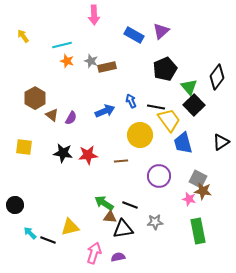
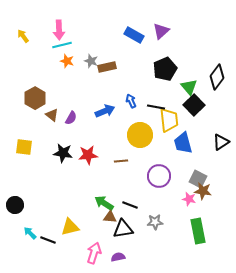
pink arrow at (94, 15): moved 35 px left, 15 px down
yellow trapezoid at (169, 120): rotated 30 degrees clockwise
